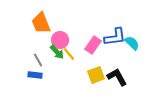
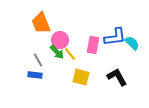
pink rectangle: rotated 24 degrees counterclockwise
yellow line: moved 1 px right
yellow square: moved 15 px left, 2 px down; rotated 36 degrees clockwise
